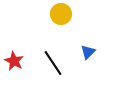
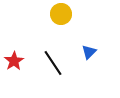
blue triangle: moved 1 px right
red star: rotated 12 degrees clockwise
